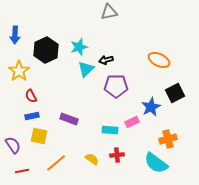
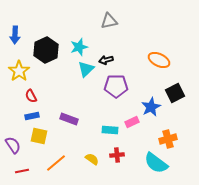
gray triangle: moved 9 px down
